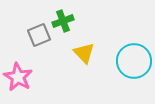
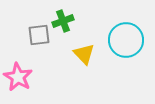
gray square: rotated 15 degrees clockwise
yellow triangle: moved 1 px down
cyan circle: moved 8 px left, 21 px up
